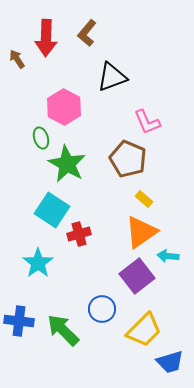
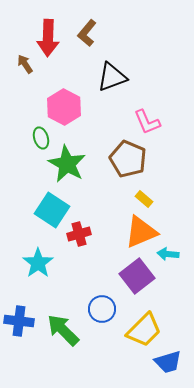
red arrow: moved 2 px right
brown arrow: moved 8 px right, 5 px down
orange triangle: rotated 12 degrees clockwise
cyan arrow: moved 2 px up
blue trapezoid: moved 2 px left
